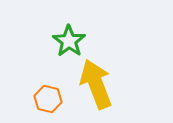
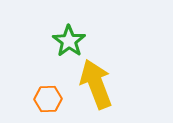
orange hexagon: rotated 16 degrees counterclockwise
